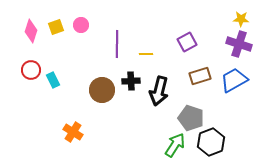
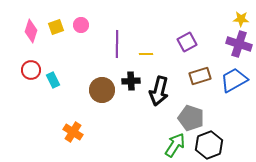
black hexagon: moved 2 px left, 3 px down
